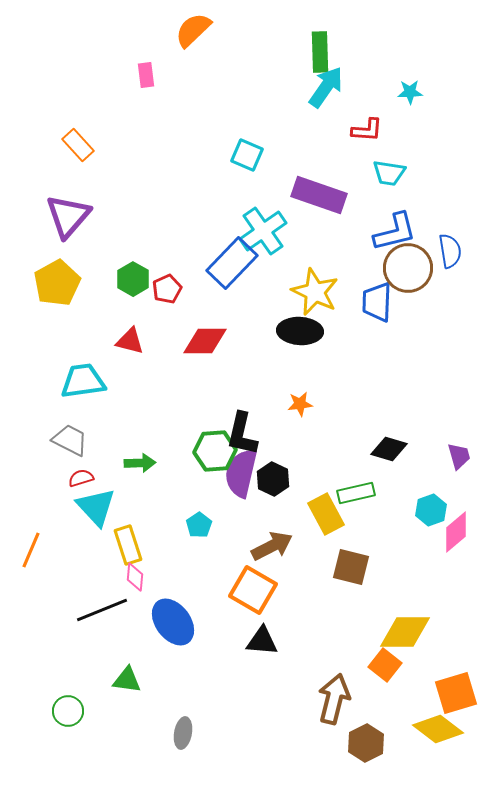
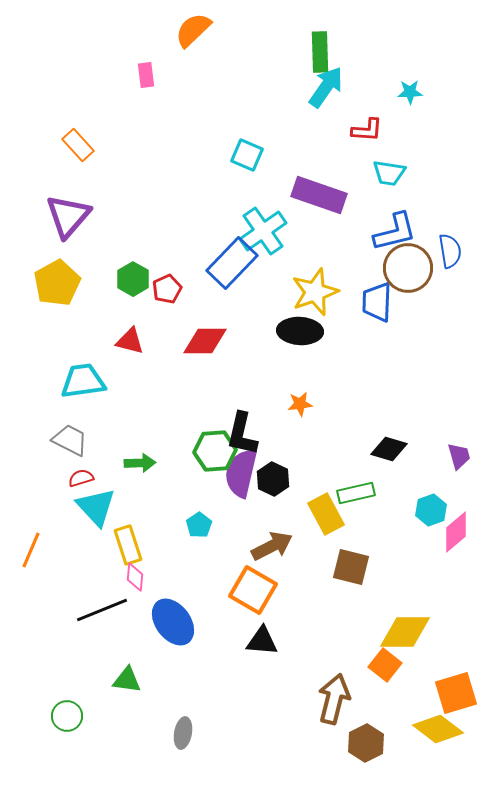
yellow star at (315, 292): rotated 27 degrees clockwise
green circle at (68, 711): moved 1 px left, 5 px down
